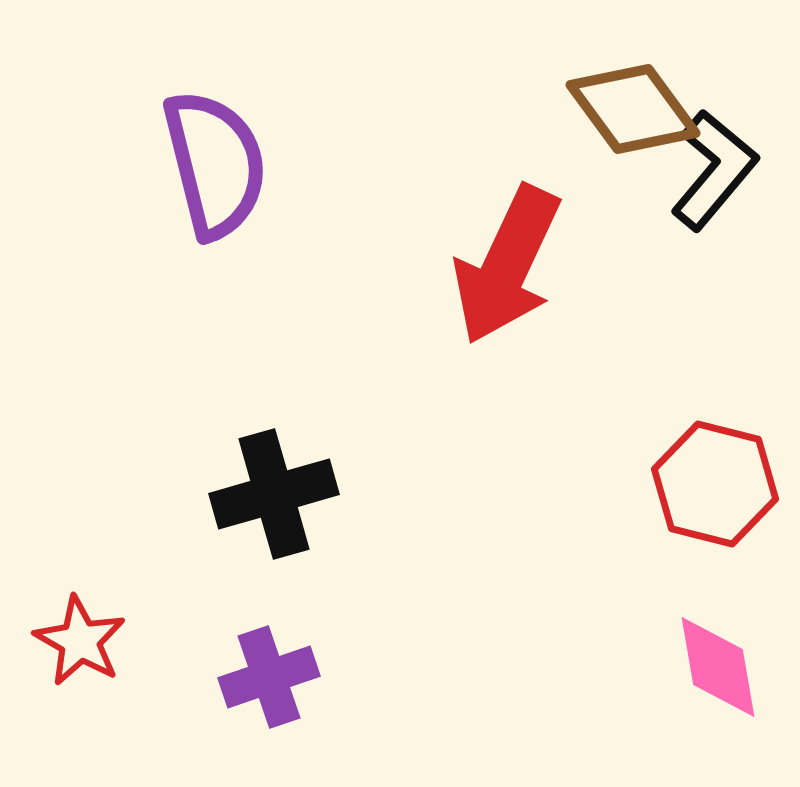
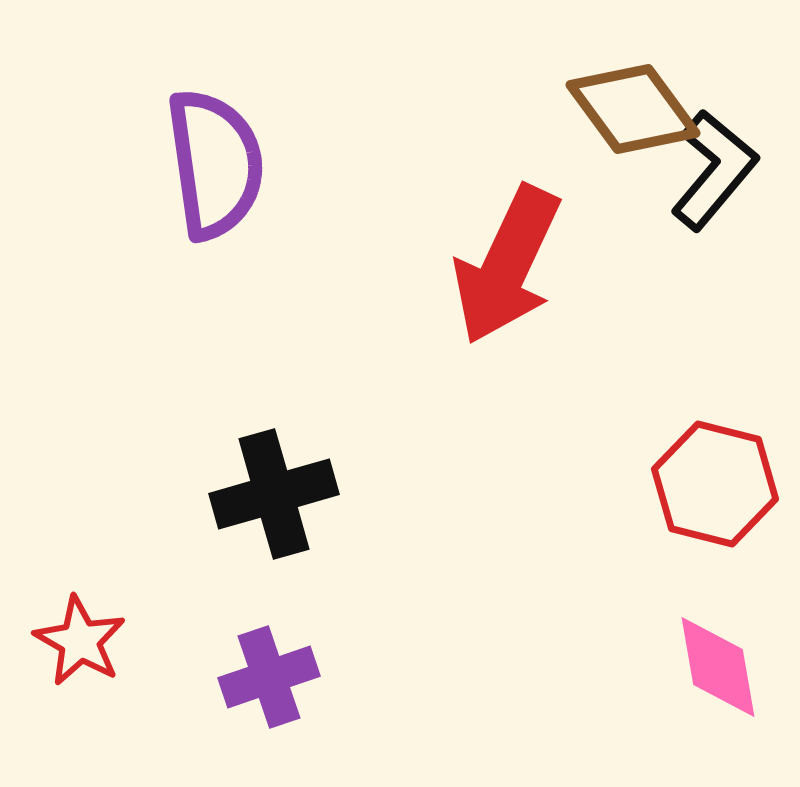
purple semicircle: rotated 6 degrees clockwise
